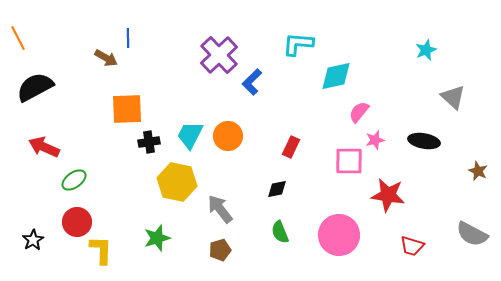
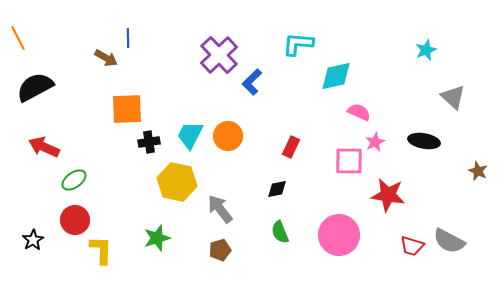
pink semicircle: rotated 75 degrees clockwise
pink star: moved 2 px down; rotated 12 degrees counterclockwise
red circle: moved 2 px left, 2 px up
gray semicircle: moved 23 px left, 7 px down
